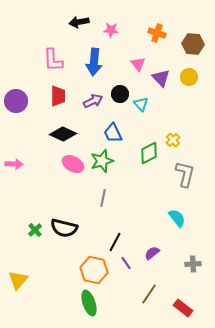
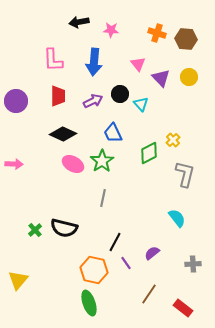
brown hexagon: moved 7 px left, 5 px up
green star: rotated 15 degrees counterclockwise
